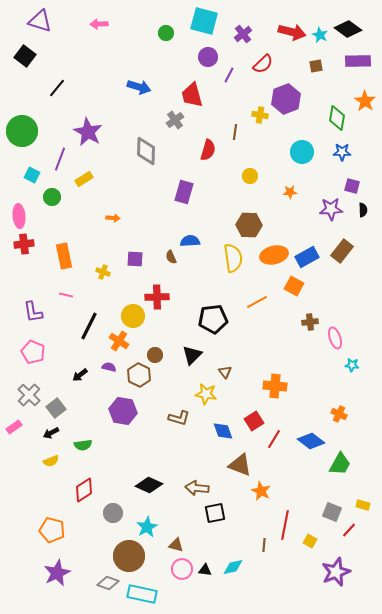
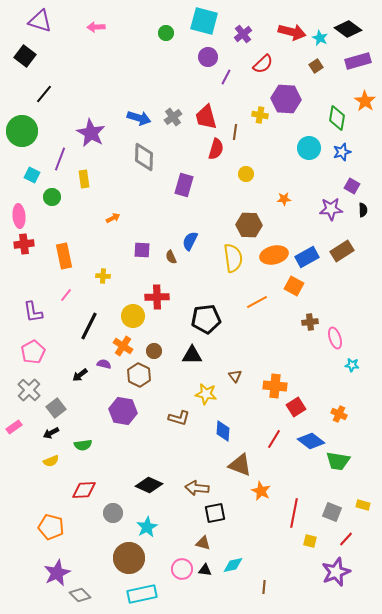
pink arrow at (99, 24): moved 3 px left, 3 px down
cyan star at (320, 35): moved 3 px down
purple rectangle at (358, 61): rotated 15 degrees counterclockwise
brown square at (316, 66): rotated 24 degrees counterclockwise
purple line at (229, 75): moved 3 px left, 2 px down
blue arrow at (139, 87): moved 31 px down
black line at (57, 88): moved 13 px left, 6 px down
red trapezoid at (192, 95): moved 14 px right, 22 px down
purple hexagon at (286, 99): rotated 24 degrees clockwise
gray cross at (175, 120): moved 2 px left, 3 px up
purple star at (88, 132): moved 3 px right, 1 px down
red semicircle at (208, 150): moved 8 px right, 1 px up
gray diamond at (146, 151): moved 2 px left, 6 px down
cyan circle at (302, 152): moved 7 px right, 4 px up
blue star at (342, 152): rotated 18 degrees counterclockwise
yellow circle at (250, 176): moved 4 px left, 2 px up
yellow rectangle at (84, 179): rotated 66 degrees counterclockwise
purple square at (352, 186): rotated 14 degrees clockwise
purple rectangle at (184, 192): moved 7 px up
orange star at (290, 192): moved 6 px left, 7 px down
orange arrow at (113, 218): rotated 32 degrees counterclockwise
blue semicircle at (190, 241): rotated 60 degrees counterclockwise
brown rectangle at (342, 251): rotated 20 degrees clockwise
purple square at (135, 259): moved 7 px right, 9 px up
yellow cross at (103, 272): moved 4 px down; rotated 16 degrees counterclockwise
pink line at (66, 295): rotated 64 degrees counterclockwise
black pentagon at (213, 319): moved 7 px left
orange cross at (119, 341): moved 4 px right, 5 px down
pink pentagon at (33, 352): rotated 20 degrees clockwise
brown circle at (155, 355): moved 1 px left, 4 px up
black triangle at (192, 355): rotated 45 degrees clockwise
purple semicircle at (109, 367): moved 5 px left, 3 px up
brown triangle at (225, 372): moved 10 px right, 4 px down
gray cross at (29, 395): moved 5 px up
red square at (254, 421): moved 42 px right, 14 px up
blue diamond at (223, 431): rotated 25 degrees clockwise
green trapezoid at (340, 464): moved 2 px left, 3 px up; rotated 70 degrees clockwise
red diamond at (84, 490): rotated 30 degrees clockwise
red line at (285, 525): moved 9 px right, 12 px up
orange pentagon at (52, 530): moved 1 px left, 3 px up
red line at (349, 530): moved 3 px left, 9 px down
yellow square at (310, 541): rotated 16 degrees counterclockwise
brown triangle at (176, 545): moved 27 px right, 2 px up
brown line at (264, 545): moved 42 px down
brown circle at (129, 556): moved 2 px down
cyan diamond at (233, 567): moved 2 px up
gray diamond at (108, 583): moved 28 px left, 12 px down; rotated 25 degrees clockwise
cyan rectangle at (142, 594): rotated 24 degrees counterclockwise
